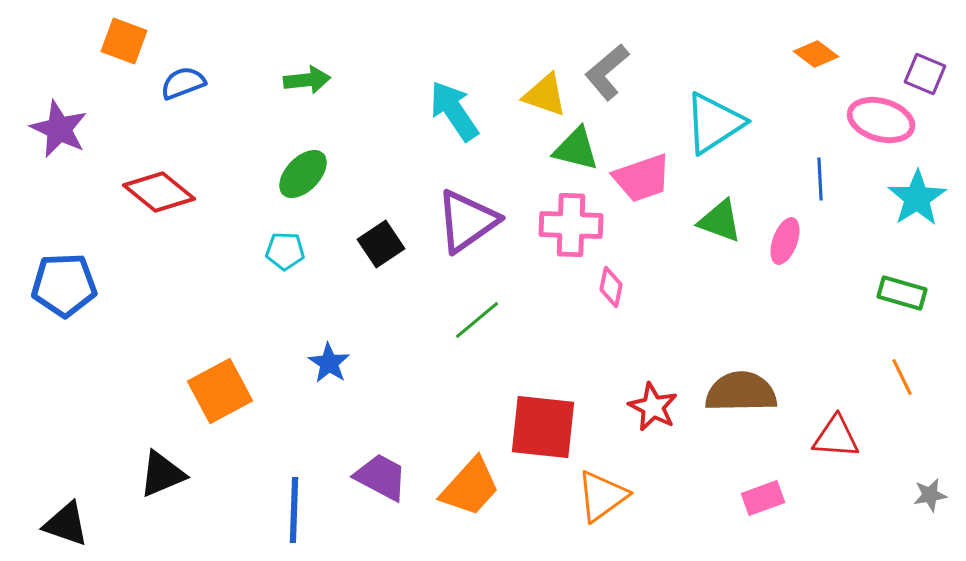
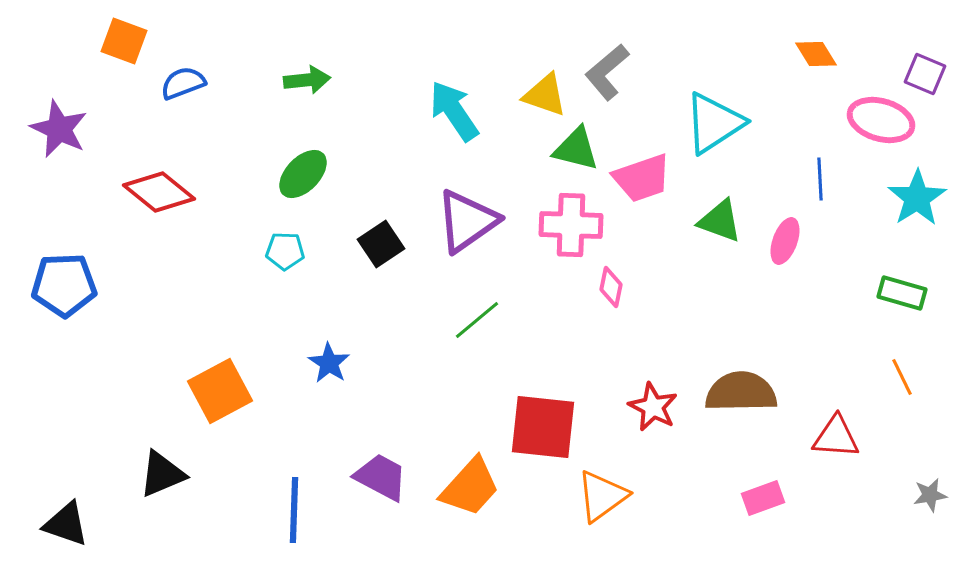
orange diamond at (816, 54): rotated 21 degrees clockwise
